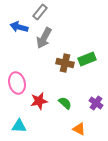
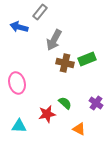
gray arrow: moved 10 px right, 2 px down
red star: moved 8 px right, 13 px down
